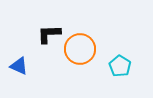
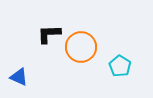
orange circle: moved 1 px right, 2 px up
blue triangle: moved 11 px down
